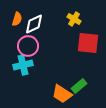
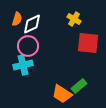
white diamond: moved 2 px left
